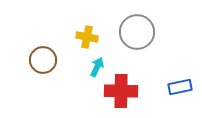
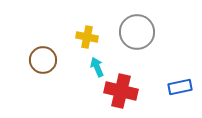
cyan arrow: rotated 48 degrees counterclockwise
red cross: rotated 12 degrees clockwise
